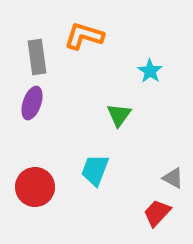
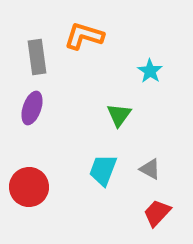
purple ellipse: moved 5 px down
cyan trapezoid: moved 8 px right
gray triangle: moved 23 px left, 9 px up
red circle: moved 6 px left
